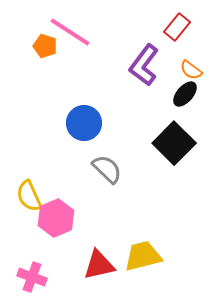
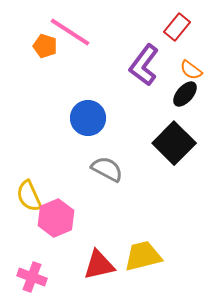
blue circle: moved 4 px right, 5 px up
gray semicircle: rotated 16 degrees counterclockwise
